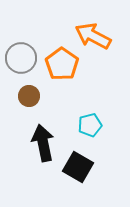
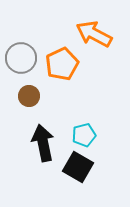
orange arrow: moved 1 px right, 2 px up
orange pentagon: rotated 12 degrees clockwise
cyan pentagon: moved 6 px left, 10 px down
